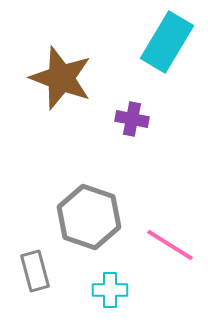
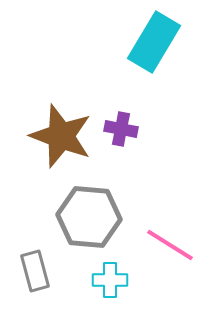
cyan rectangle: moved 13 px left
brown star: moved 58 px down
purple cross: moved 11 px left, 10 px down
gray hexagon: rotated 14 degrees counterclockwise
cyan cross: moved 10 px up
